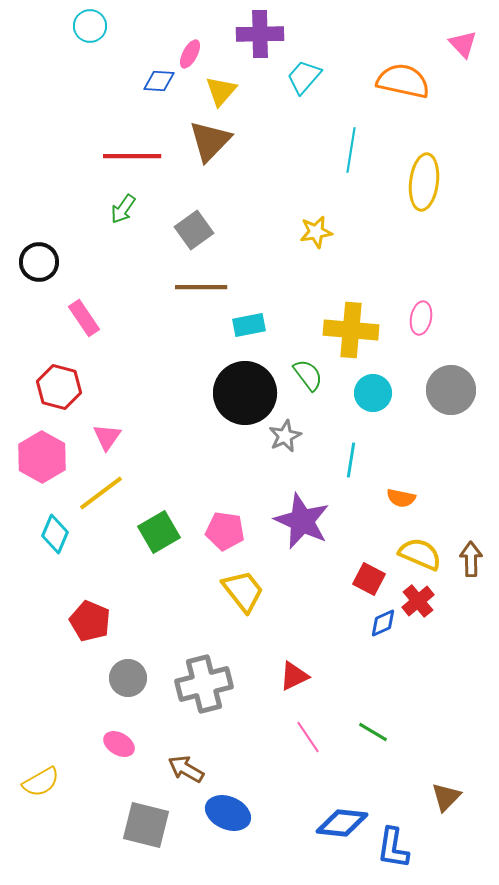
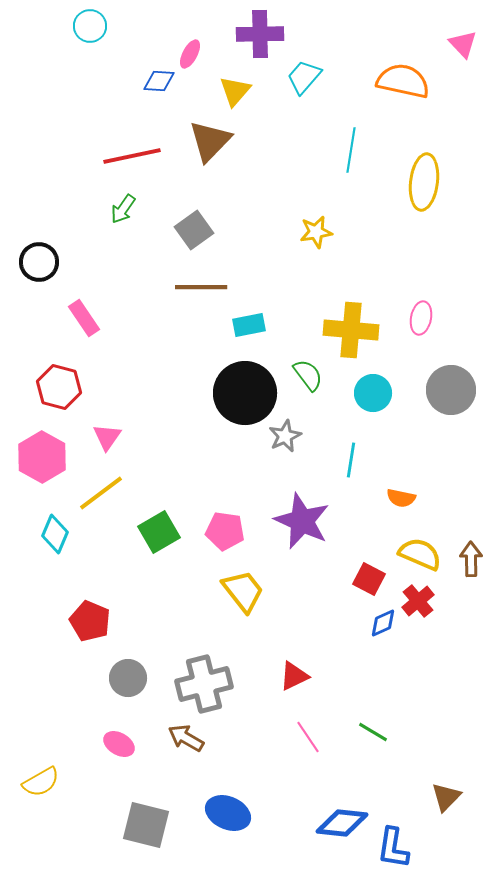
yellow triangle at (221, 91): moved 14 px right
red line at (132, 156): rotated 12 degrees counterclockwise
brown arrow at (186, 769): moved 31 px up
